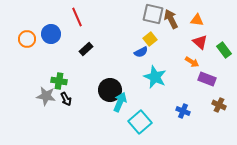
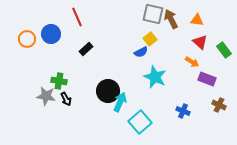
black circle: moved 2 px left, 1 px down
